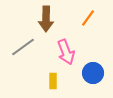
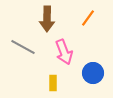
brown arrow: moved 1 px right
gray line: rotated 65 degrees clockwise
pink arrow: moved 2 px left
yellow rectangle: moved 2 px down
